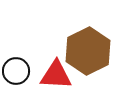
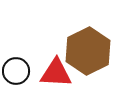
red triangle: moved 2 px up
